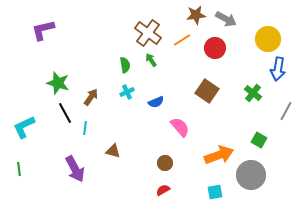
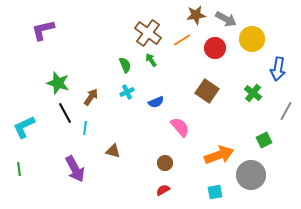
yellow circle: moved 16 px left
green semicircle: rotated 14 degrees counterclockwise
green square: moved 5 px right; rotated 35 degrees clockwise
